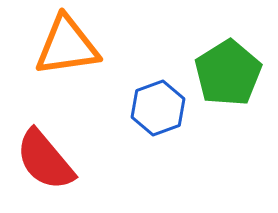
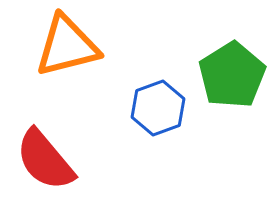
orange triangle: rotated 6 degrees counterclockwise
green pentagon: moved 4 px right, 2 px down
